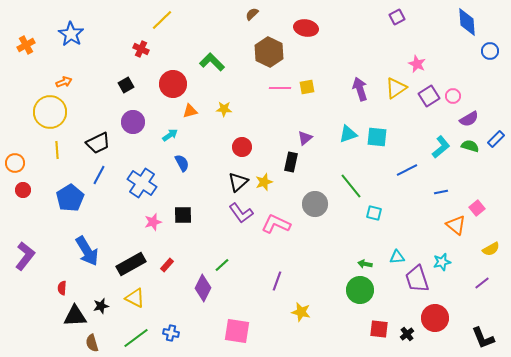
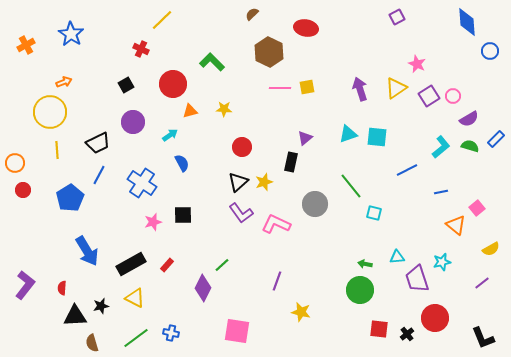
purple L-shape at (25, 256): moved 29 px down
